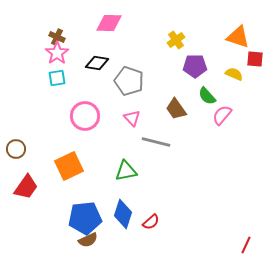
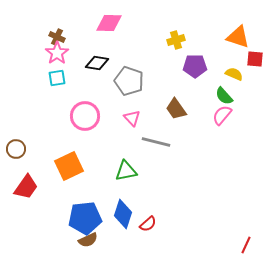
yellow cross: rotated 18 degrees clockwise
green semicircle: moved 17 px right
red semicircle: moved 3 px left, 2 px down
